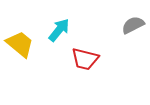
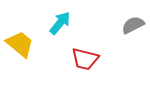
cyan arrow: moved 1 px right, 7 px up
